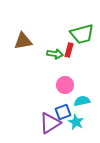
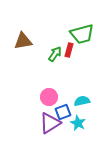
green arrow: rotated 63 degrees counterclockwise
pink circle: moved 16 px left, 12 px down
cyan star: moved 2 px right, 1 px down
